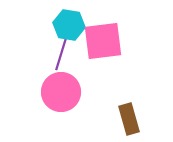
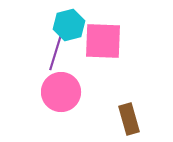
cyan hexagon: rotated 24 degrees counterclockwise
pink square: rotated 9 degrees clockwise
purple line: moved 6 px left
